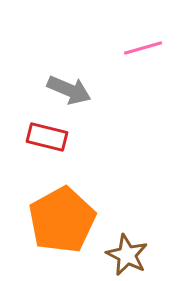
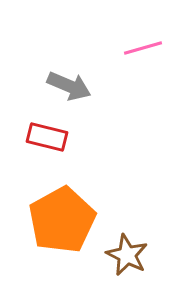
gray arrow: moved 4 px up
